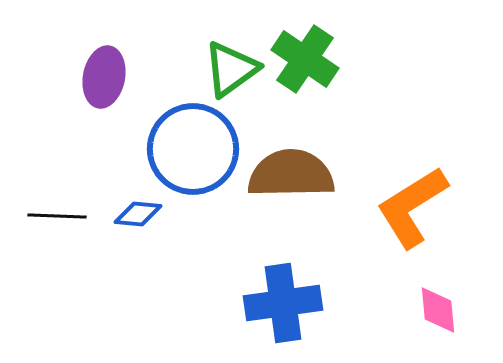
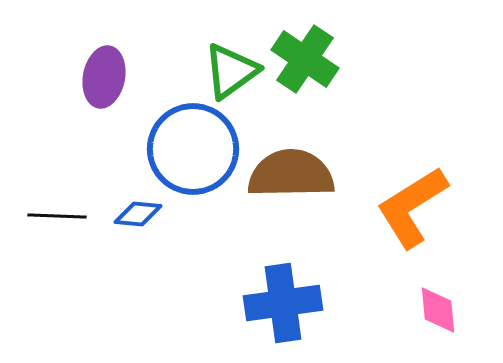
green triangle: moved 2 px down
